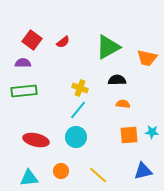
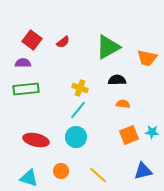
green rectangle: moved 2 px right, 2 px up
orange square: rotated 18 degrees counterclockwise
cyan triangle: rotated 24 degrees clockwise
